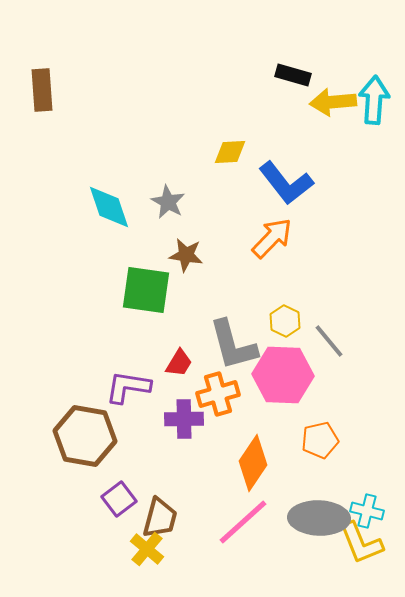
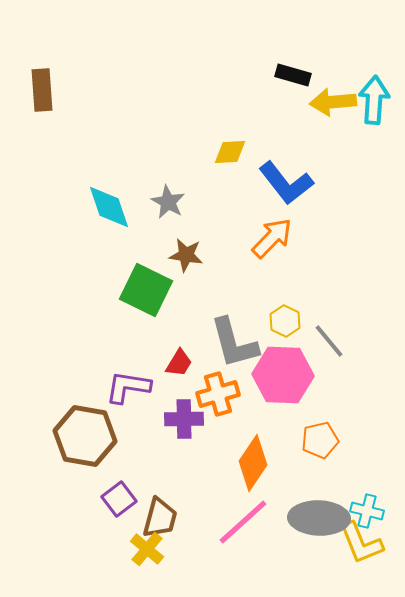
green square: rotated 18 degrees clockwise
gray L-shape: moved 1 px right, 2 px up
